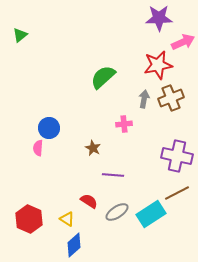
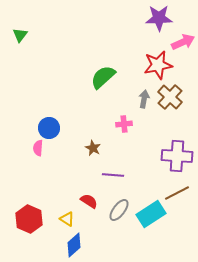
green triangle: rotated 14 degrees counterclockwise
brown cross: moved 1 px left, 1 px up; rotated 25 degrees counterclockwise
purple cross: rotated 8 degrees counterclockwise
gray ellipse: moved 2 px right, 2 px up; rotated 20 degrees counterclockwise
